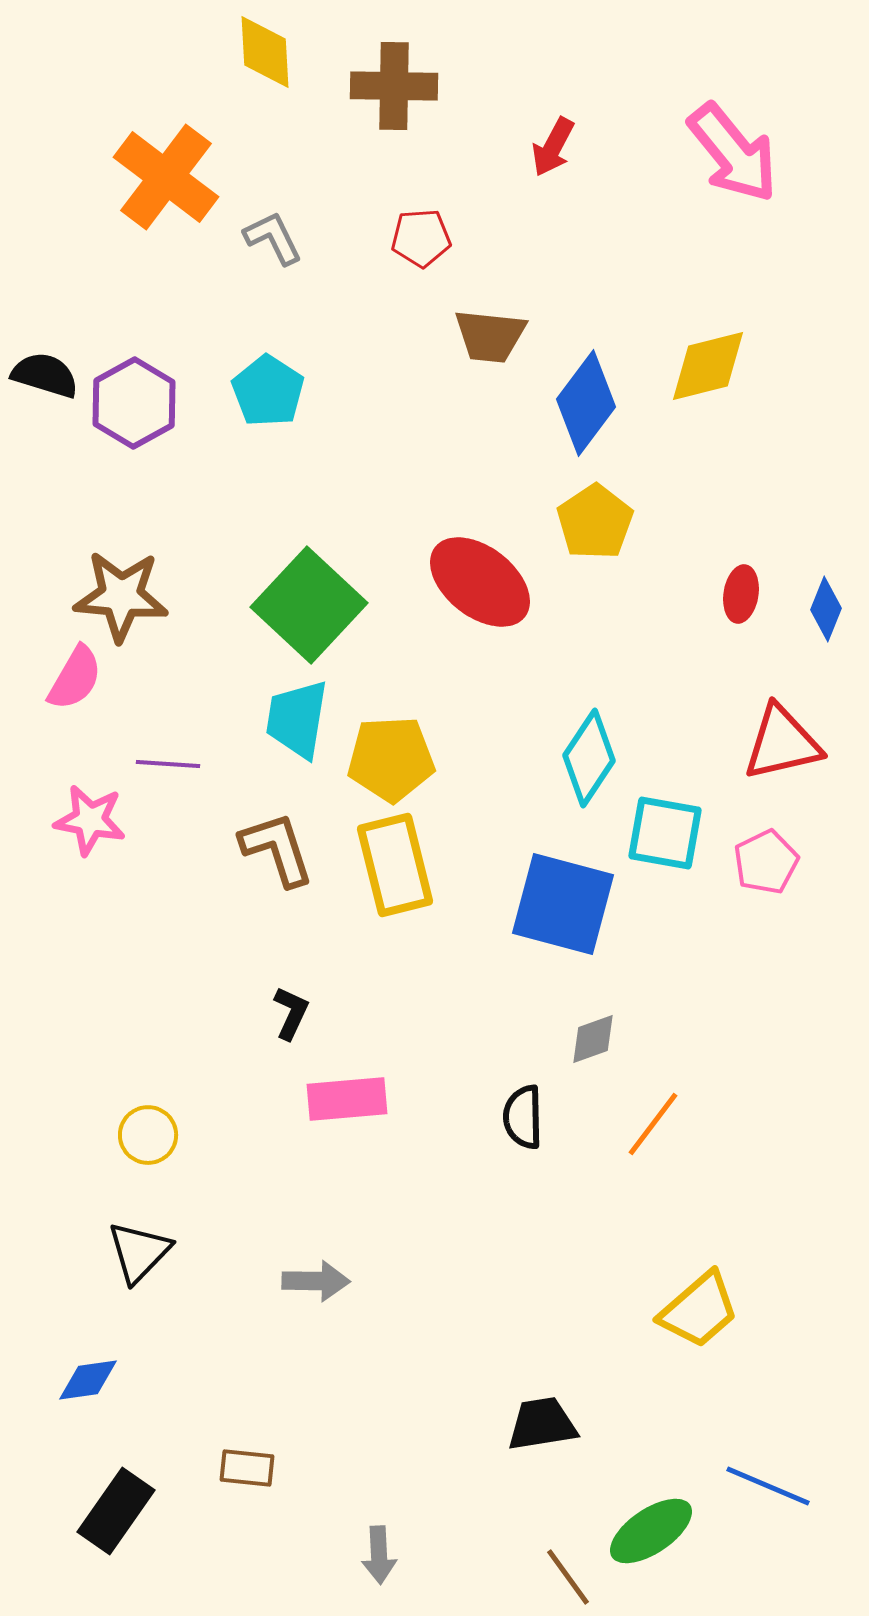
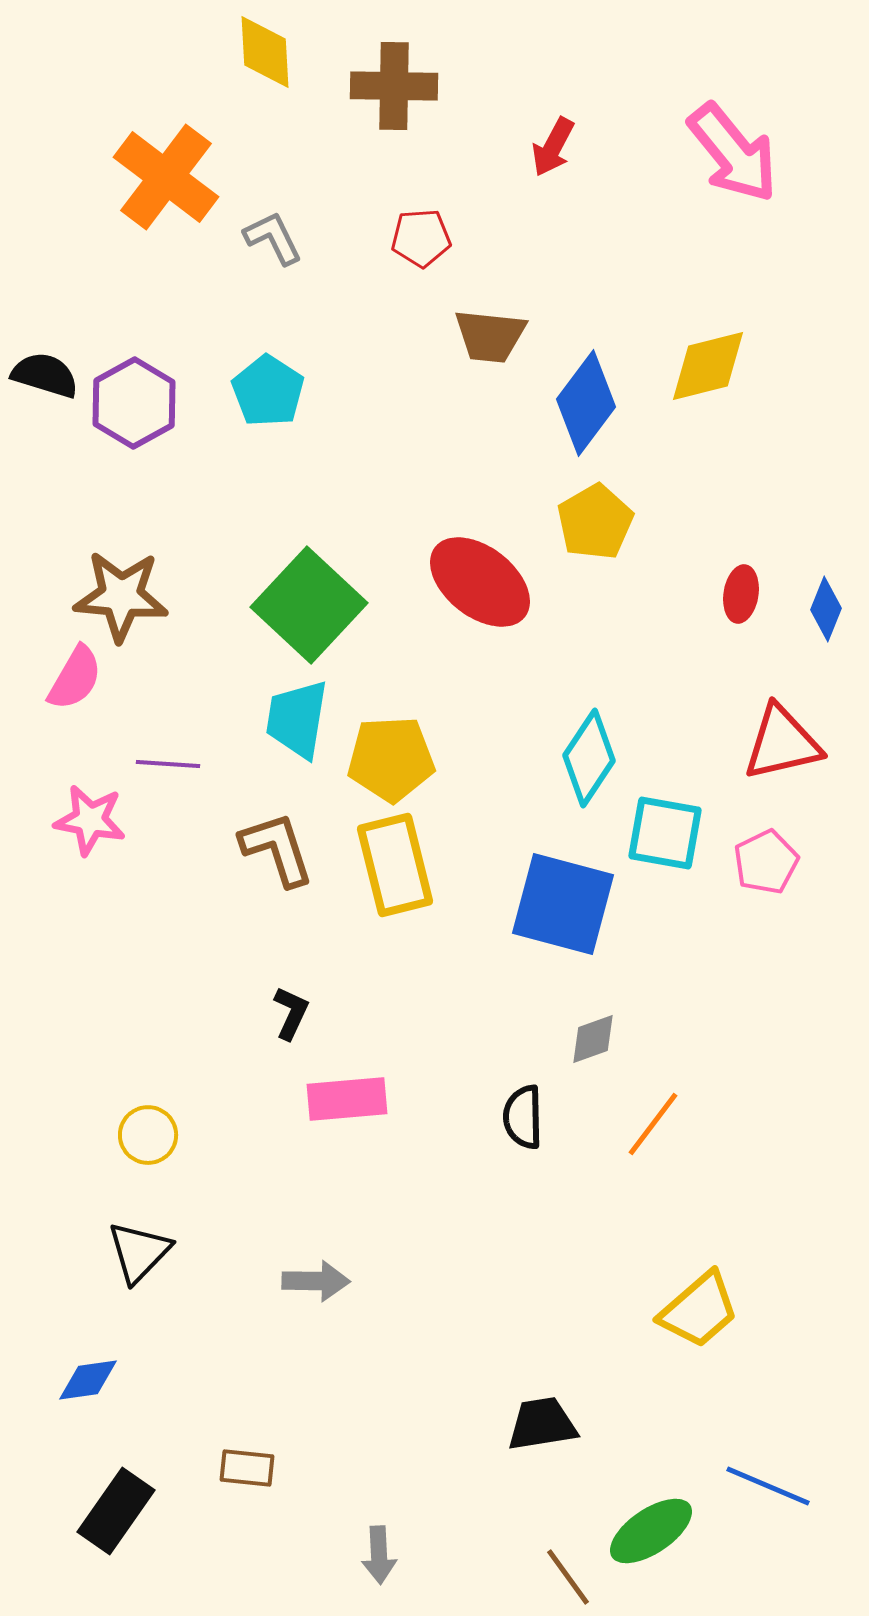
yellow pentagon at (595, 522): rotated 4 degrees clockwise
